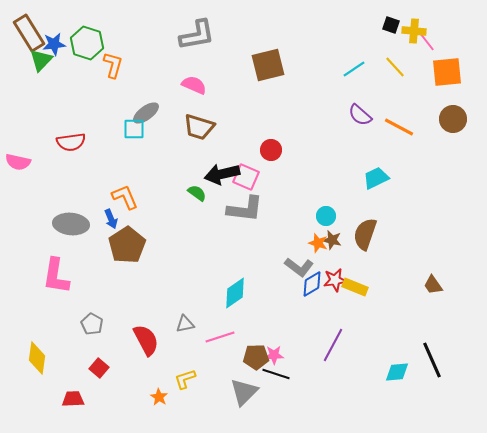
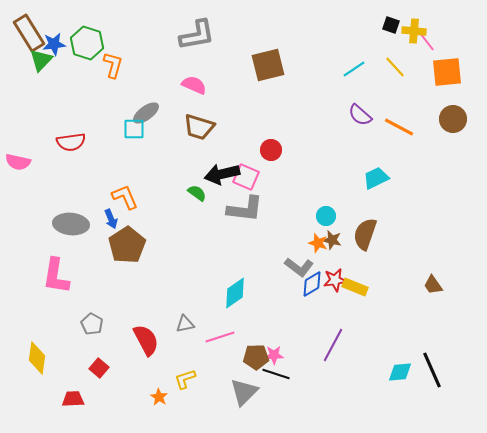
black line at (432, 360): moved 10 px down
cyan diamond at (397, 372): moved 3 px right
